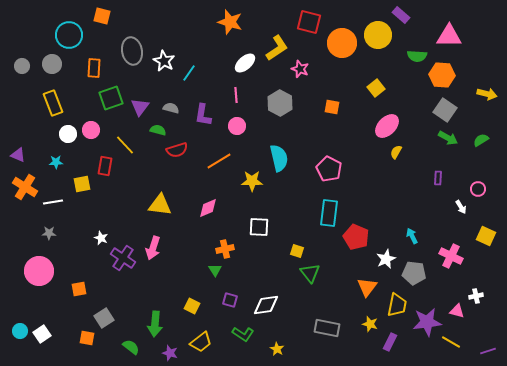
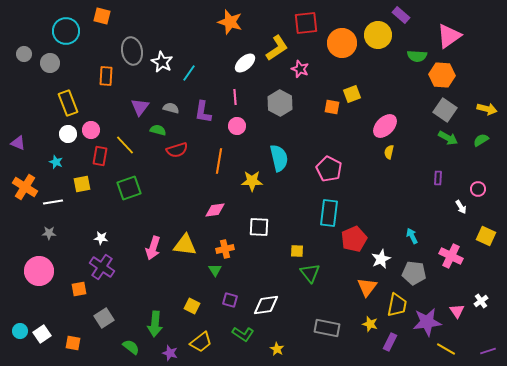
red square at (309, 22): moved 3 px left, 1 px down; rotated 20 degrees counterclockwise
cyan circle at (69, 35): moved 3 px left, 4 px up
pink triangle at (449, 36): rotated 36 degrees counterclockwise
white star at (164, 61): moved 2 px left, 1 px down
gray circle at (52, 64): moved 2 px left, 1 px up
gray circle at (22, 66): moved 2 px right, 12 px up
orange rectangle at (94, 68): moved 12 px right, 8 px down
yellow square at (376, 88): moved 24 px left, 6 px down; rotated 18 degrees clockwise
yellow arrow at (487, 94): moved 15 px down
pink line at (236, 95): moved 1 px left, 2 px down
green square at (111, 98): moved 18 px right, 90 px down
yellow rectangle at (53, 103): moved 15 px right
purple L-shape at (203, 115): moved 3 px up
pink ellipse at (387, 126): moved 2 px left
yellow semicircle at (396, 152): moved 7 px left; rotated 16 degrees counterclockwise
purple triangle at (18, 155): moved 12 px up
orange line at (219, 161): rotated 50 degrees counterclockwise
cyan star at (56, 162): rotated 24 degrees clockwise
red rectangle at (105, 166): moved 5 px left, 10 px up
yellow triangle at (160, 205): moved 25 px right, 40 px down
pink diamond at (208, 208): moved 7 px right, 2 px down; rotated 15 degrees clockwise
red pentagon at (356, 237): moved 2 px left, 2 px down; rotated 25 degrees clockwise
white star at (101, 238): rotated 16 degrees counterclockwise
yellow square at (297, 251): rotated 16 degrees counterclockwise
purple cross at (123, 258): moved 21 px left, 9 px down
white star at (386, 259): moved 5 px left
white cross at (476, 296): moved 5 px right, 5 px down; rotated 24 degrees counterclockwise
pink triangle at (457, 311): rotated 42 degrees clockwise
orange square at (87, 338): moved 14 px left, 5 px down
yellow line at (451, 342): moved 5 px left, 7 px down
